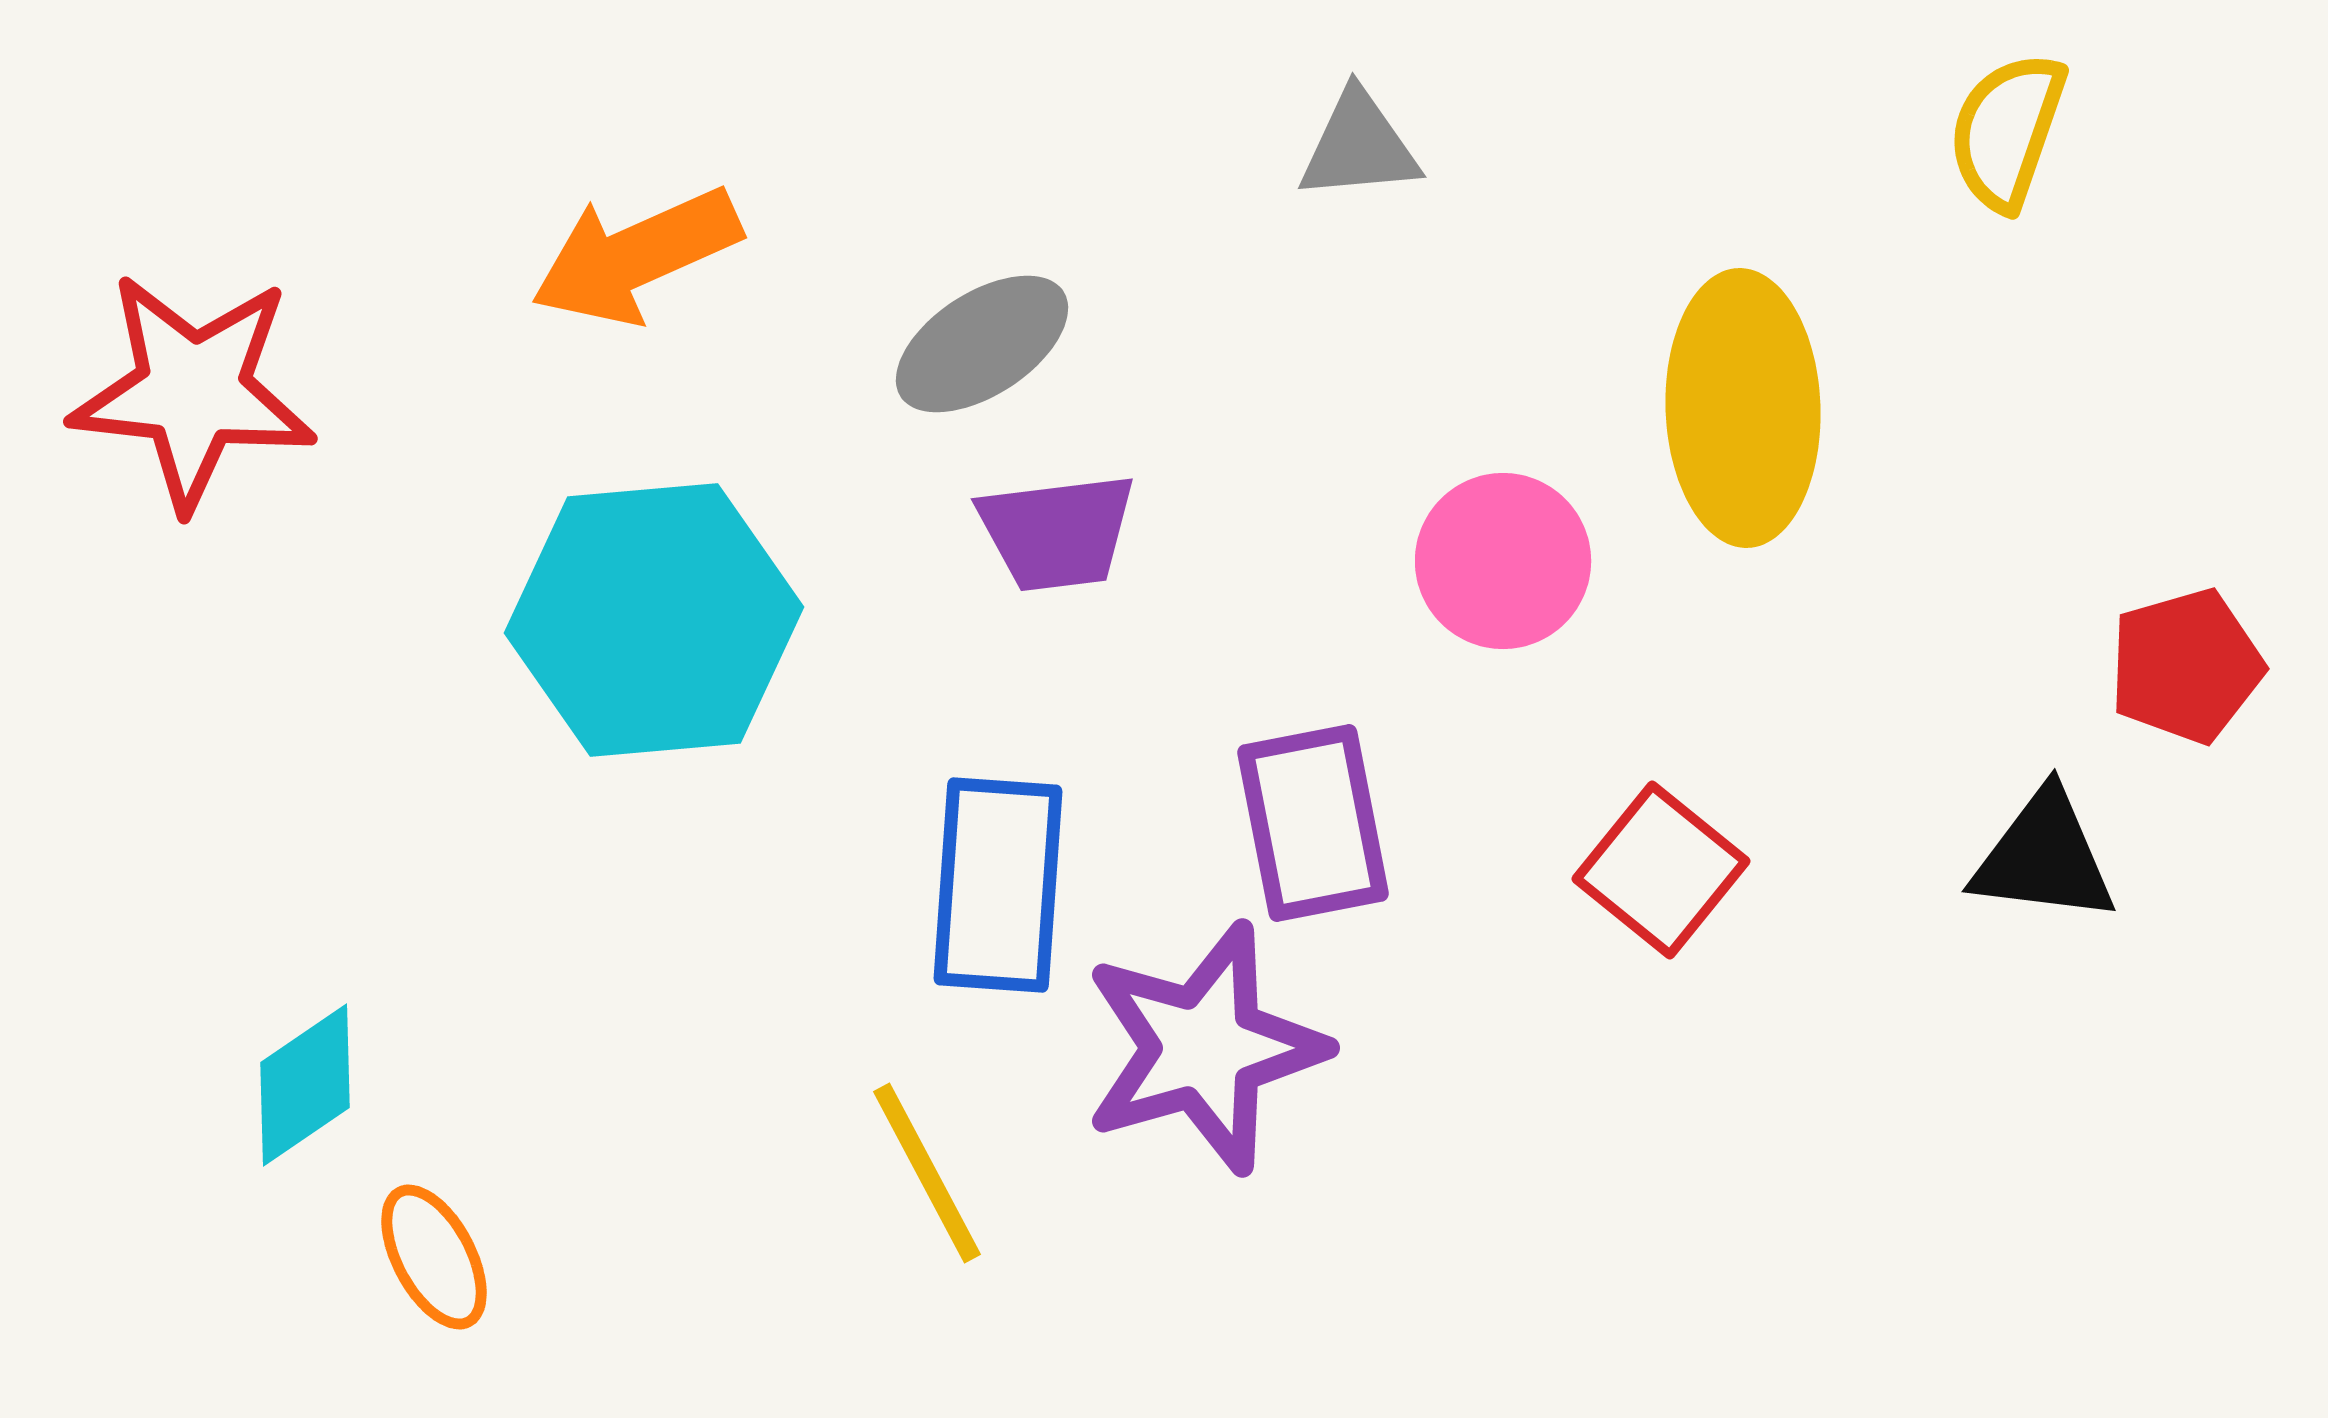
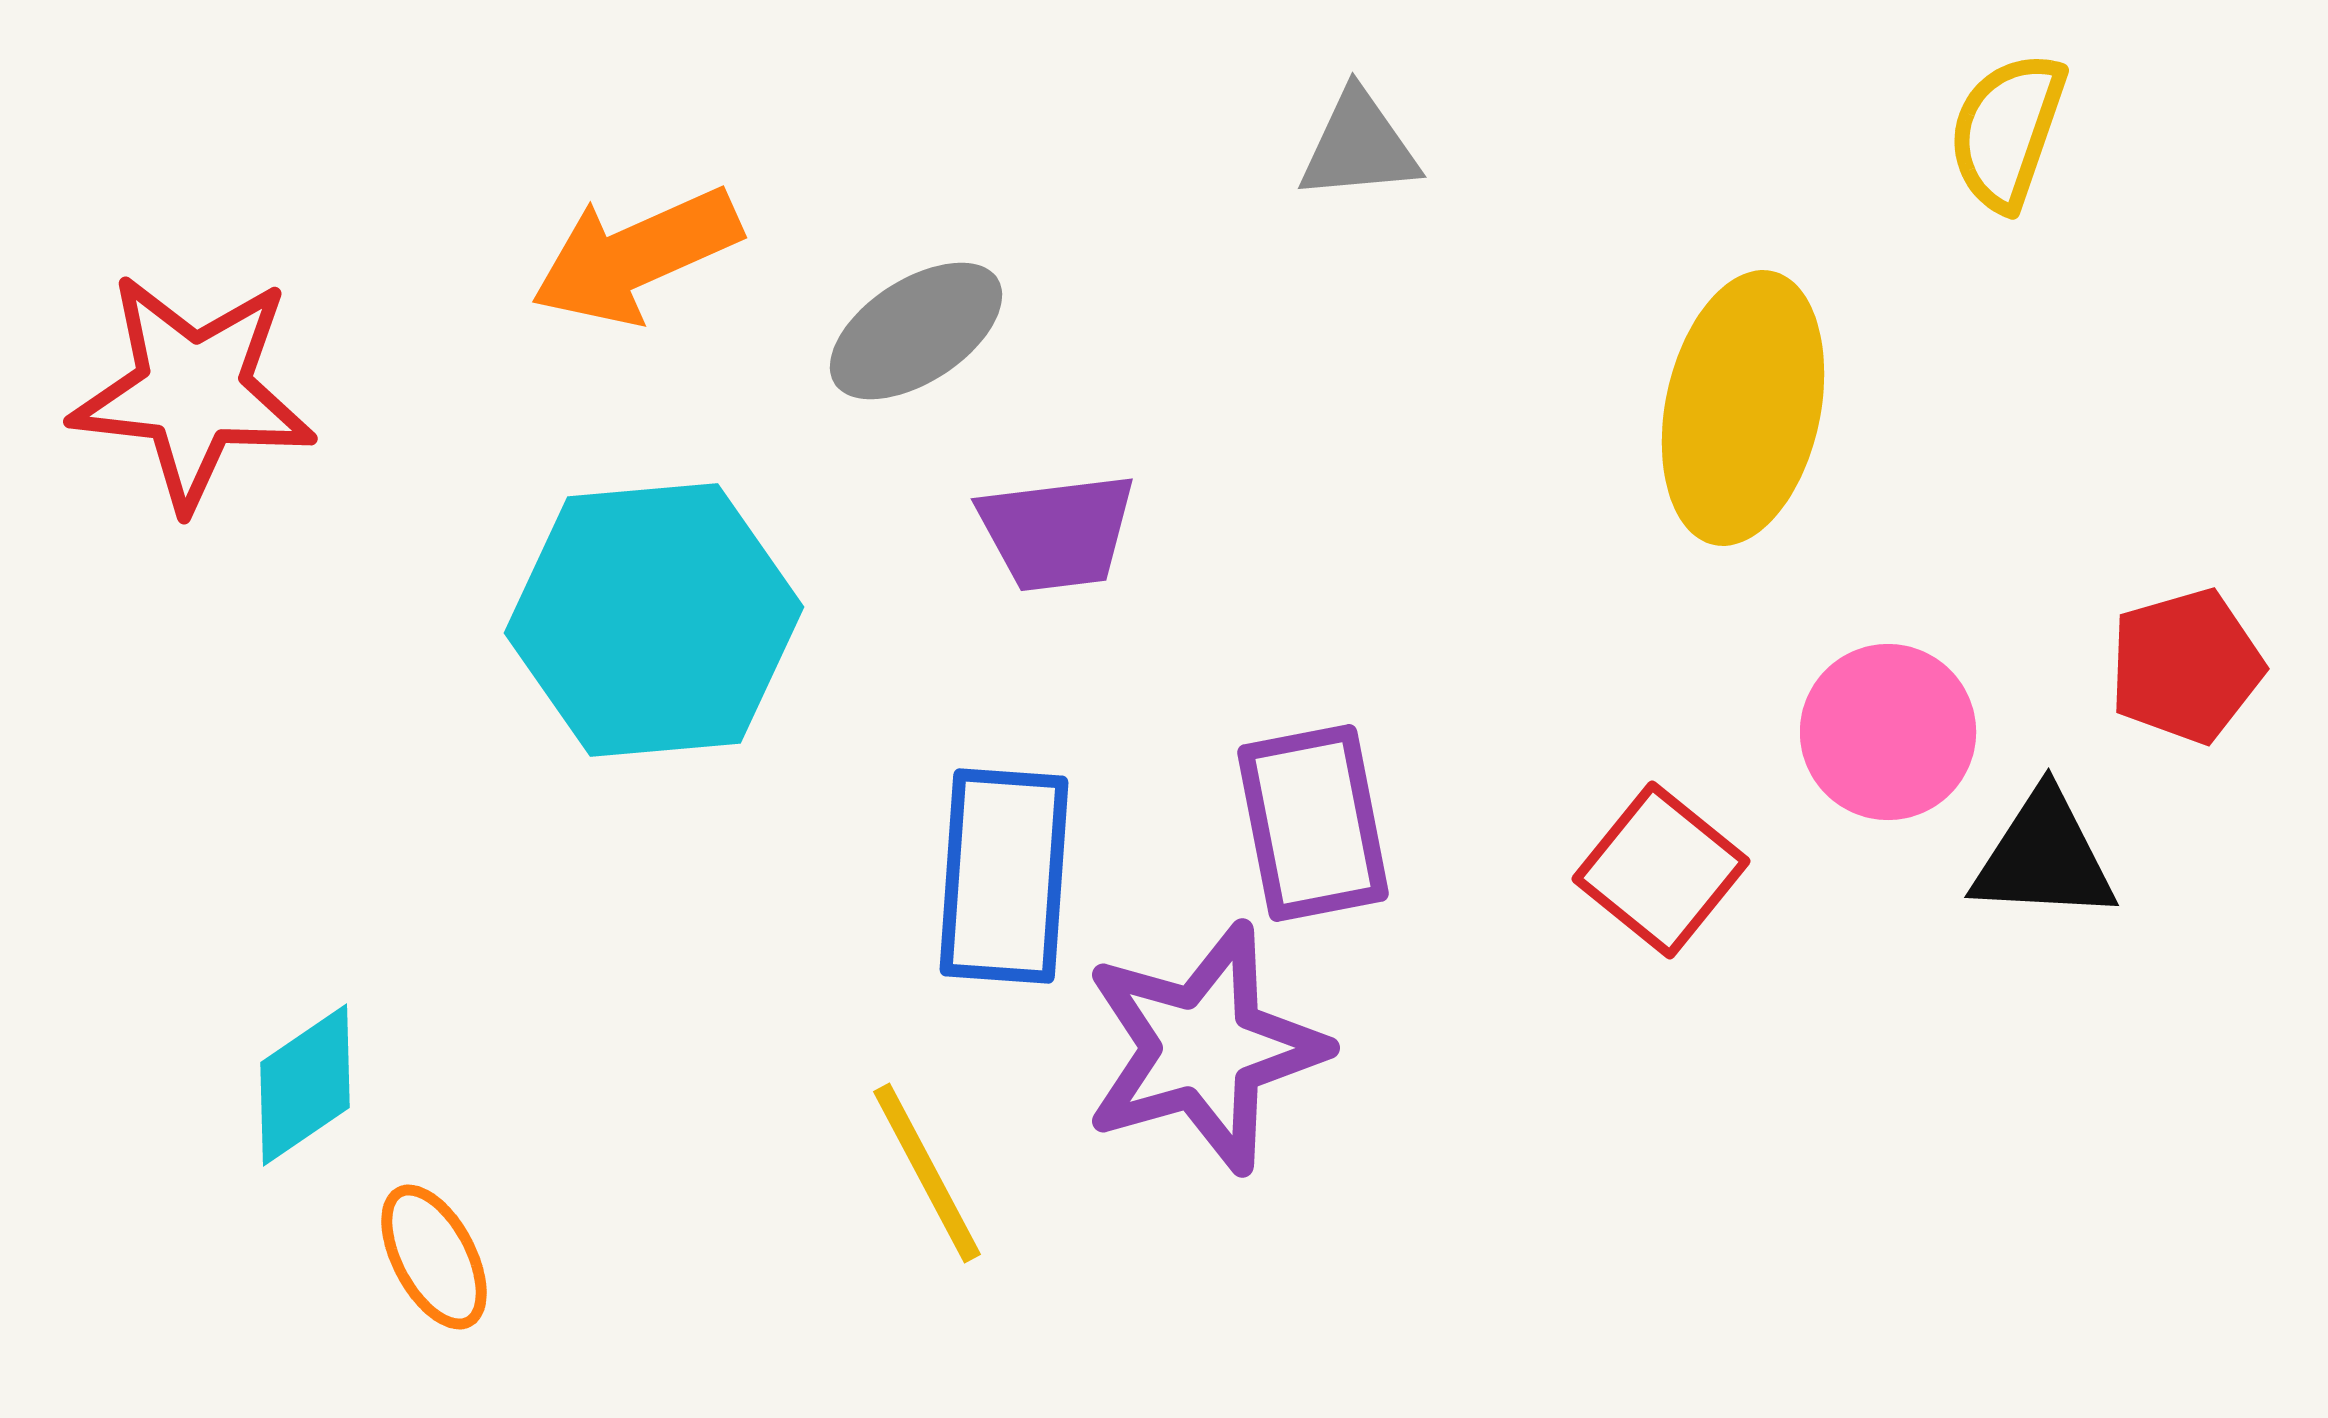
gray ellipse: moved 66 px left, 13 px up
yellow ellipse: rotated 14 degrees clockwise
pink circle: moved 385 px right, 171 px down
black triangle: rotated 4 degrees counterclockwise
blue rectangle: moved 6 px right, 9 px up
